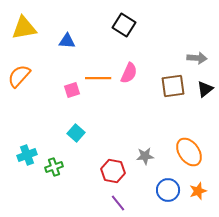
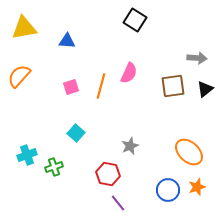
black square: moved 11 px right, 5 px up
orange line: moved 3 px right, 8 px down; rotated 75 degrees counterclockwise
pink square: moved 1 px left, 3 px up
orange ellipse: rotated 12 degrees counterclockwise
gray star: moved 15 px left, 10 px up; rotated 18 degrees counterclockwise
red hexagon: moved 5 px left, 3 px down
orange star: moved 1 px left, 4 px up
